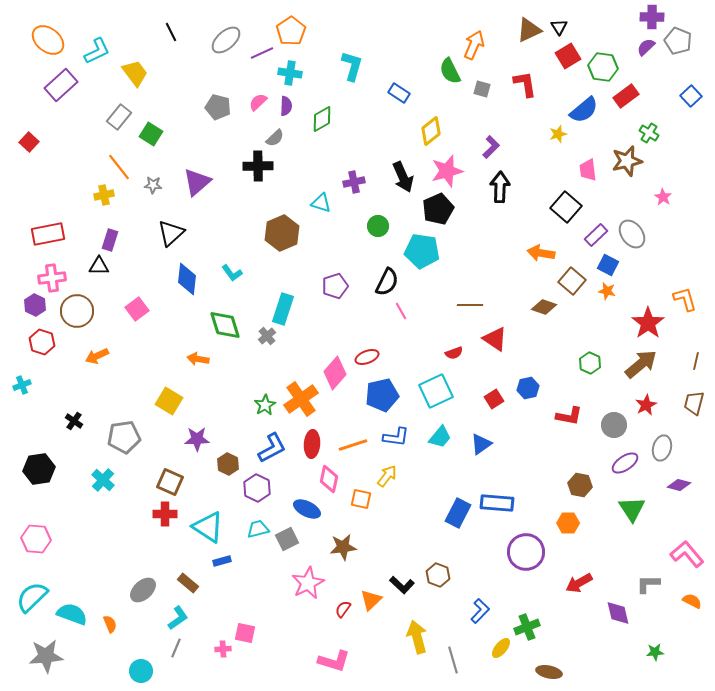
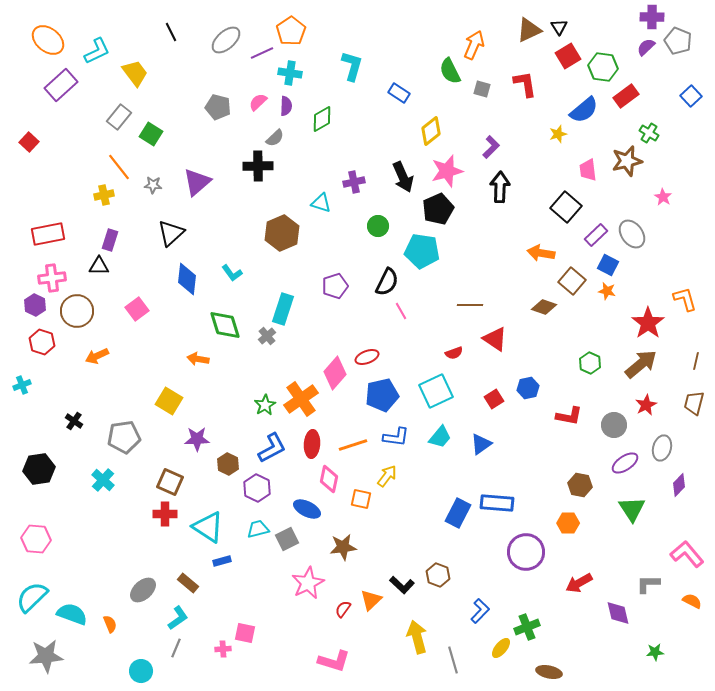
purple diamond at (679, 485): rotated 60 degrees counterclockwise
